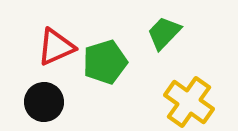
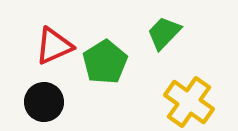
red triangle: moved 2 px left, 1 px up
green pentagon: rotated 15 degrees counterclockwise
